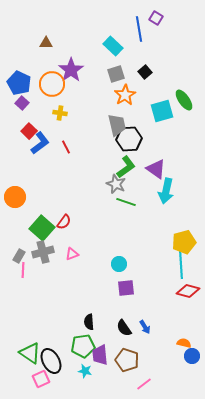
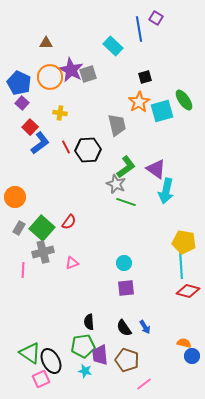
purple star at (71, 70): rotated 10 degrees counterclockwise
black square at (145, 72): moved 5 px down; rotated 24 degrees clockwise
gray square at (116, 74): moved 28 px left
orange circle at (52, 84): moved 2 px left, 7 px up
orange star at (125, 95): moved 14 px right, 7 px down
red square at (29, 131): moved 1 px right, 4 px up
black hexagon at (129, 139): moved 41 px left, 11 px down
red semicircle at (64, 222): moved 5 px right
yellow pentagon at (184, 242): rotated 25 degrees clockwise
pink triangle at (72, 254): moved 9 px down
gray rectangle at (19, 256): moved 28 px up
cyan circle at (119, 264): moved 5 px right, 1 px up
